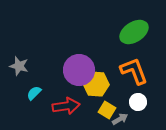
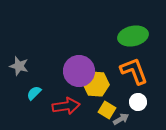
green ellipse: moved 1 px left, 4 px down; rotated 20 degrees clockwise
purple circle: moved 1 px down
gray arrow: moved 1 px right
